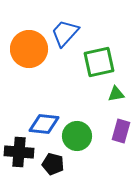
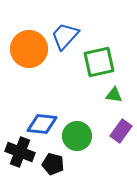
blue trapezoid: moved 3 px down
green triangle: moved 2 px left, 1 px down; rotated 18 degrees clockwise
blue diamond: moved 2 px left
purple rectangle: rotated 20 degrees clockwise
black cross: moved 1 px right; rotated 16 degrees clockwise
